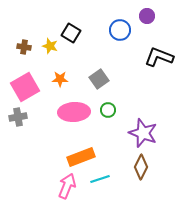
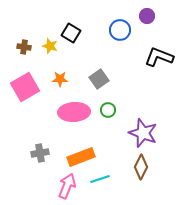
gray cross: moved 22 px right, 36 px down
